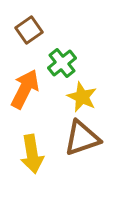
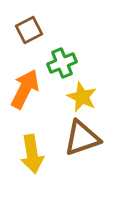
brown square: rotated 8 degrees clockwise
green cross: rotated 16 degrees clockwise
